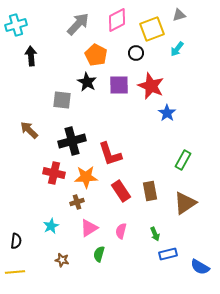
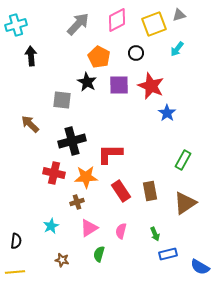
yellow square: moved 2 px right, 5 px up
orange pentagon: moved 3 px right, 2 px down
brown arrow: moved 1 px right, 6 px up
red L-shape: rotated 108 degrees clockwise
